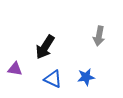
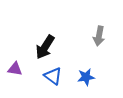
blue triangle: moved 3 px up; rotated 12 degrees clockwise
